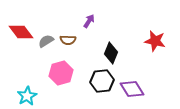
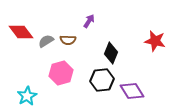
black hexagon: moved 1 px up
purple diamond: moved 2 px down
